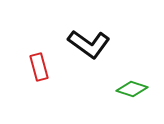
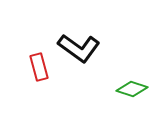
black L-shape: moved 10 px left, 4 px down
